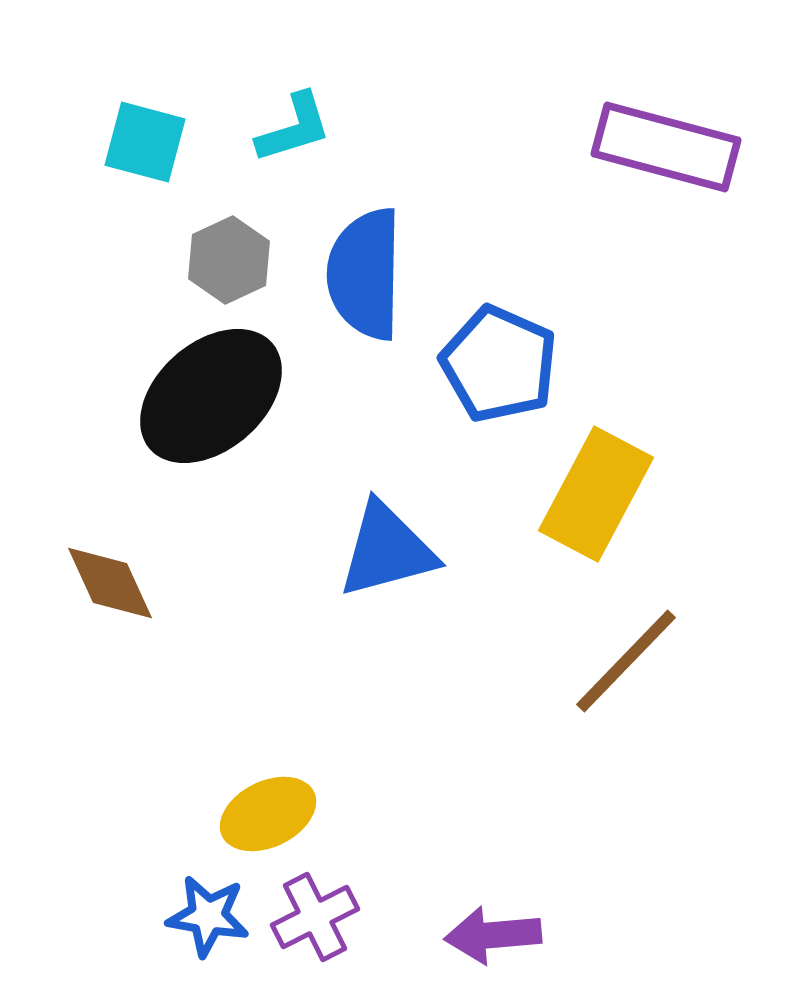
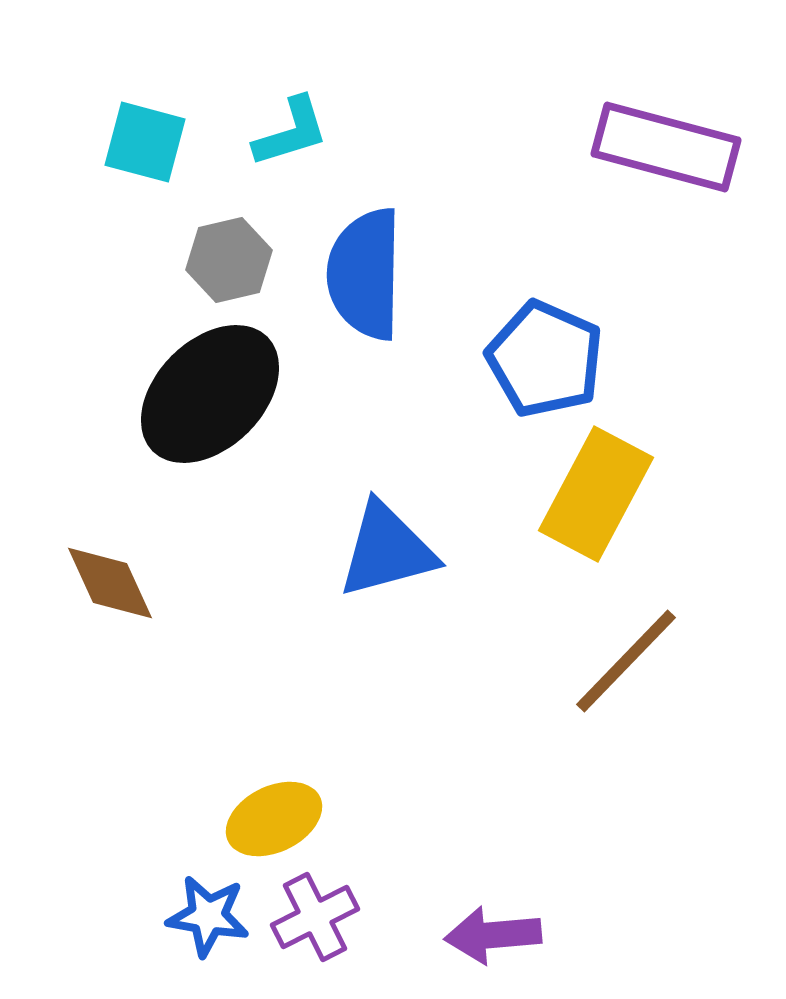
cyan L-shape: moved 3 px left, 4 px down
gray hexagon: rotated 12 degrees clockwise
blue pentagon: moved 46 px right, 5 px up
black ellipse: moved 1 px left, 2 px up; rotated 4 degrees counterclockwise
yellow ellipse: moved 6 px right, 5 px down
